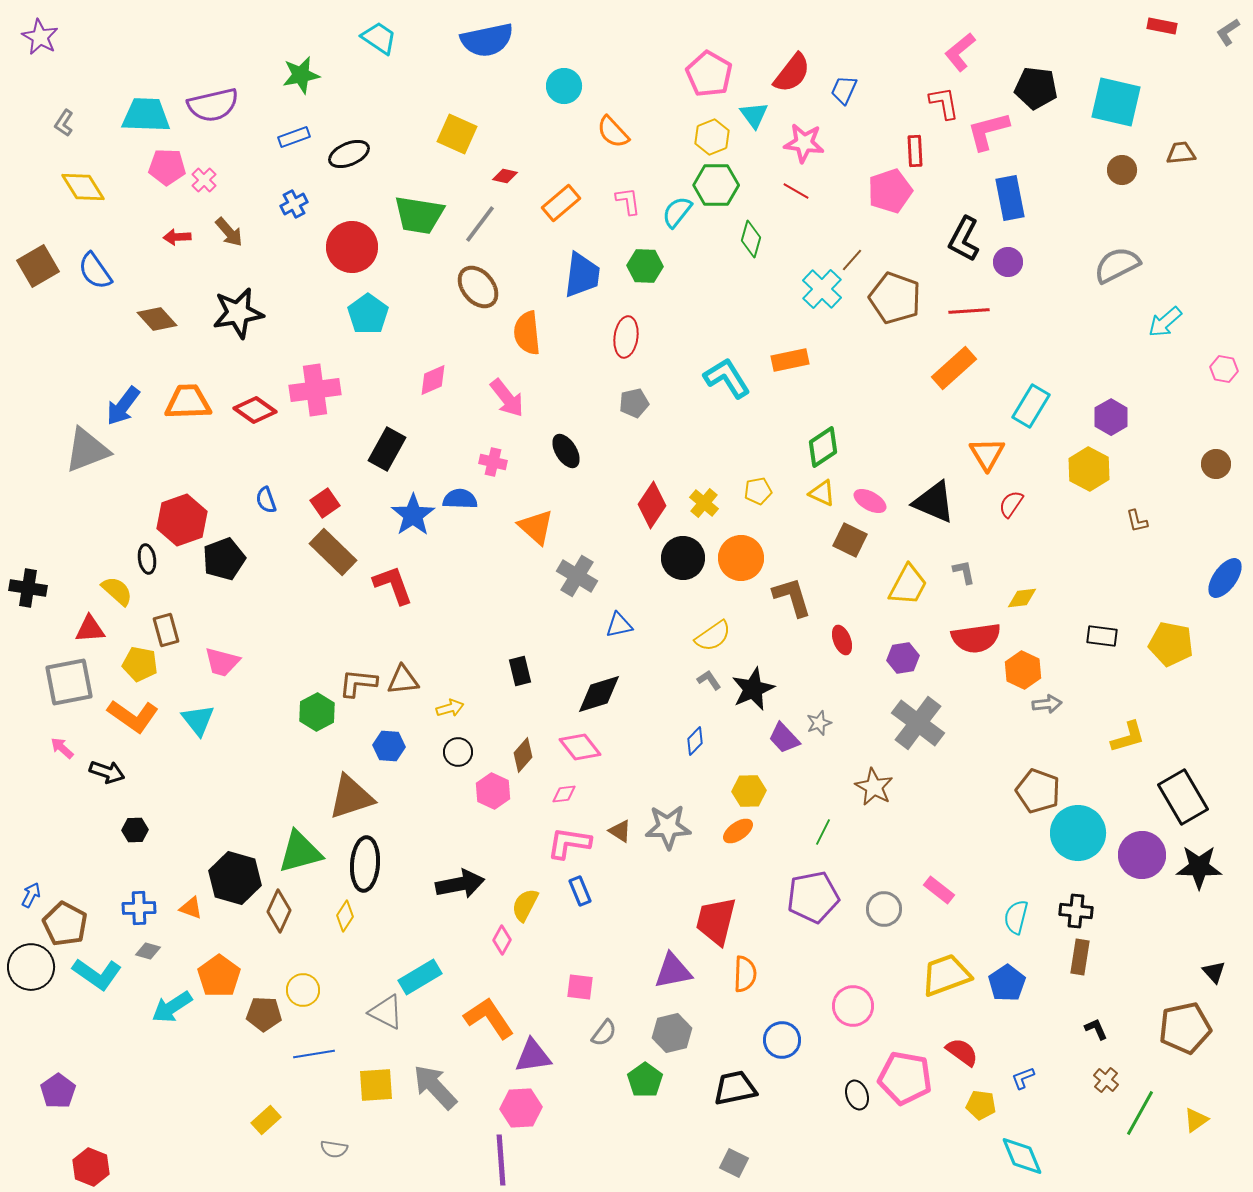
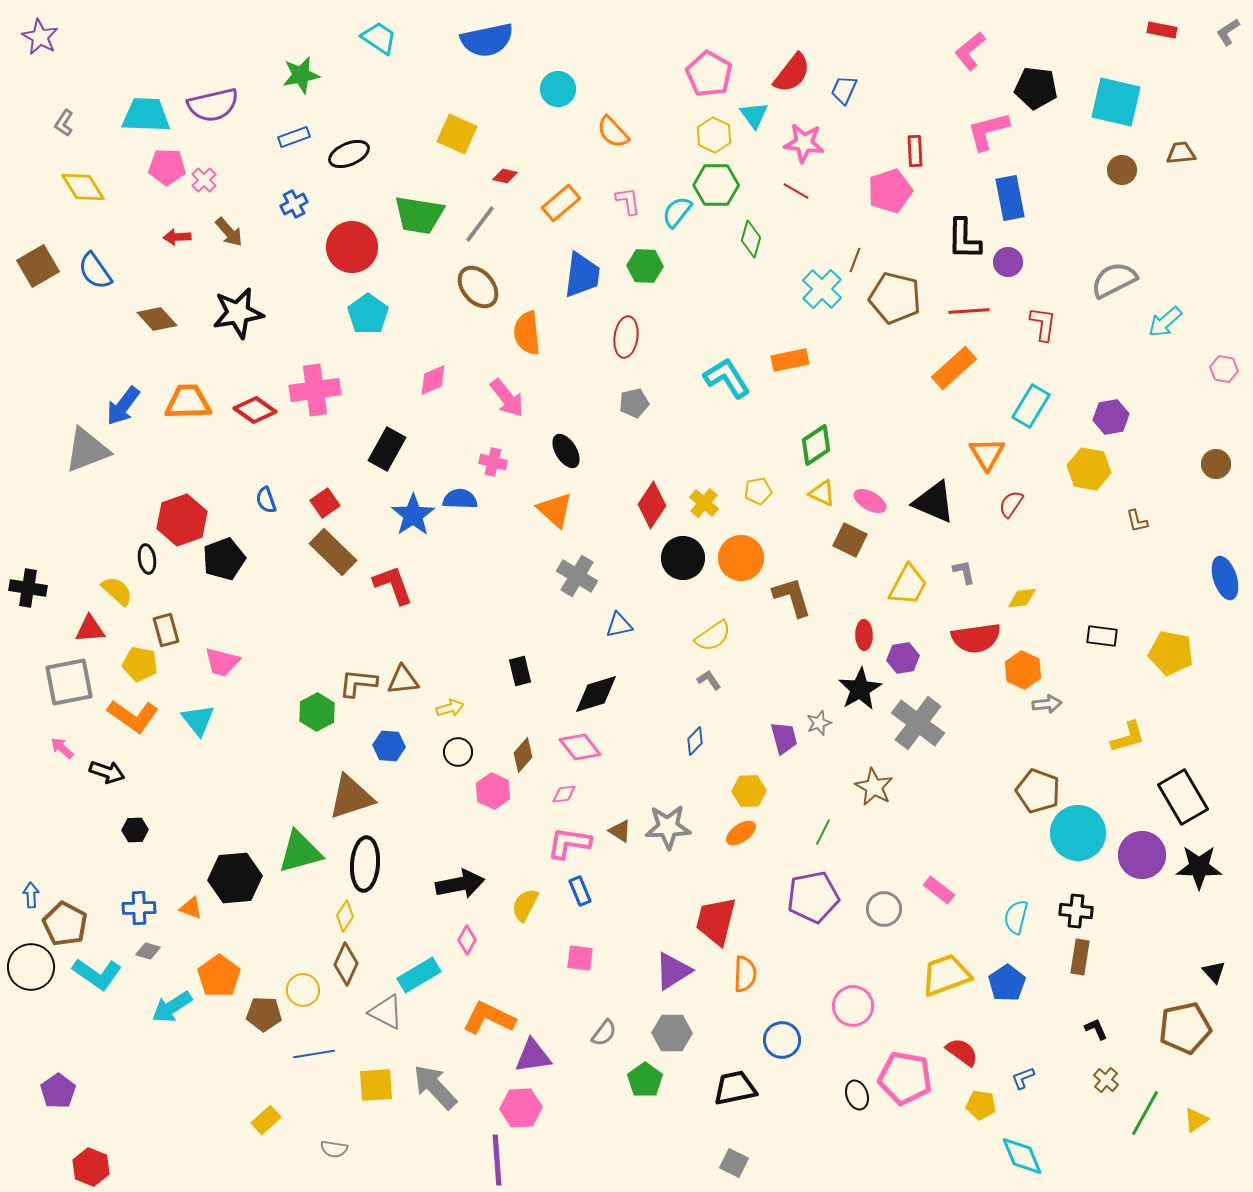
red rectangle at (1162, 26): moved 4 px down
pink L-shape at (960, 52): moved 10 px right, 1 px up
cyan circle at (564, 86): moved 6 px left, 3 px down
red L-shape at (944, 103): moved 99 px right, 221 px down; rotated 18 degrees clockwise
yellow hexagon at (712, 137): moved 2 px right, 2 px up; rotated 12 degrees counterclockwise
black L-shape at (964, 239): rotated 27 degrees counterclockwise
brown line at (852, 260): moved 3 px right; rotated 20 degrees counterclockwise
gray semicircle at (1117, 265): moved 3 px left, 15 px down
brown pentagon at (895, 298): rotated 6 degrees counterclockwise
purple hexagon at (1111, 417): rotated 20 degrees clockwise
green diamond at (823, 447): moved 7 px left, 2 px up
yellow hexagon at (1089, 469): rotated 18 degrees counterclockwise
orange triangle at (536, 527): moved 19 px right, 17 px up
blue ellipse at (1225, 578): rotated 54 degrees counterclockwise
red ellipse at (842, 640): moved 22 px right, 5 px up; rotated 20 degrees clockwise
yellow pentagon at (1171, 644): moved 9 px down
black star at (753, 689): moved 107 px right; rotated 6 degrees counterclockwise
black diamond at (599, 694): moved 3 px left
purple trapezoid at (784, 738): rotated 152 degrees counterclockwise
orange ellipse at (738, 831): moved 3 px right, 2 px down
black hexagon at (235, 878): rotated 21 degrees counterclockwise
blue arrow at (31, 895): rotated 30 degrees counterclockwise
brown diamond at (279, 911): moved 67 px right, 53 px down
pink diamond at (502, 940): moved 35 px left
purple triangle at (673, 971): rotated 21 degrees counterclockwise
cyan rectangle at (420, 977): moved 1 px left, 2 px up
pink square at (580, 987): moved 29 px up
orange L-shape at (489, 1018): rotated 30 degrees counterclockwise
gray hexagon at (672, 1033): rotated 15 degrees clockwise
green line at (1140, 1113): moved 5 px right
purple line at (501, 1160): moved 4 px left
